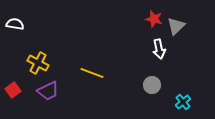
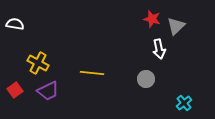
red star: moved 2 px left
yellow line: rotated 15 degrees counterclockwise
gray circle: moved 6 px left, 6 px up
red square: moved 2 px right
cyan cross: moved 1 px right, 1 px down
